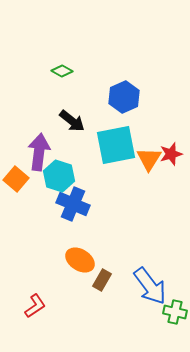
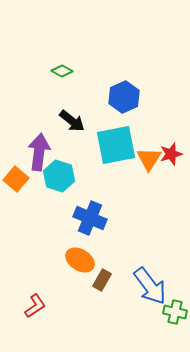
blue cross: moved 17 px right, 14 px down
